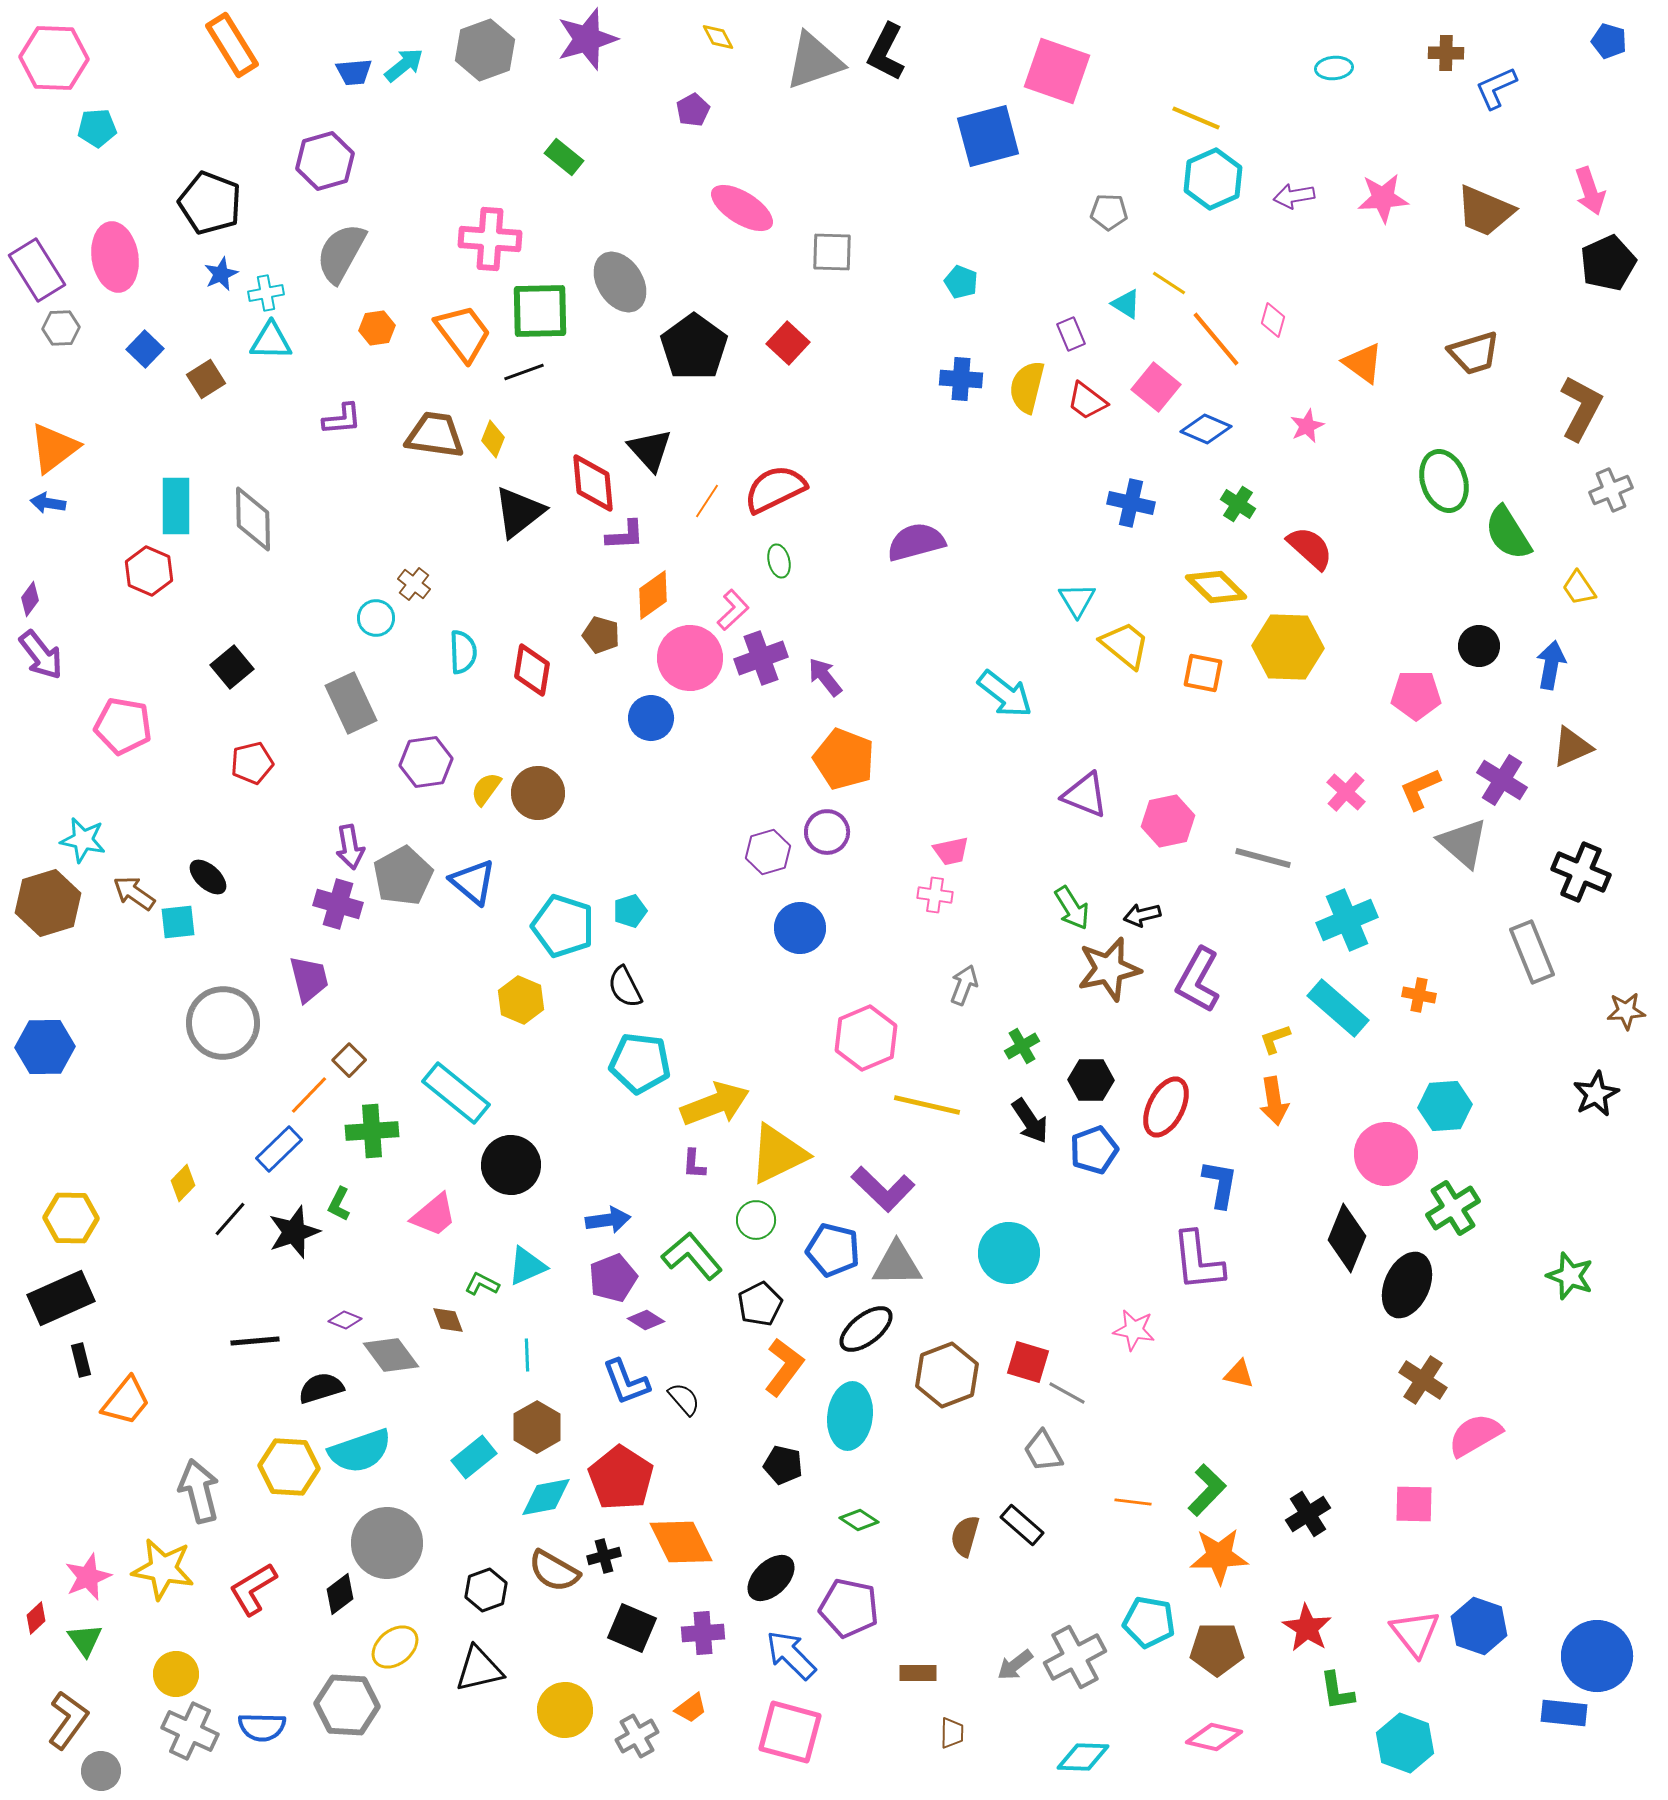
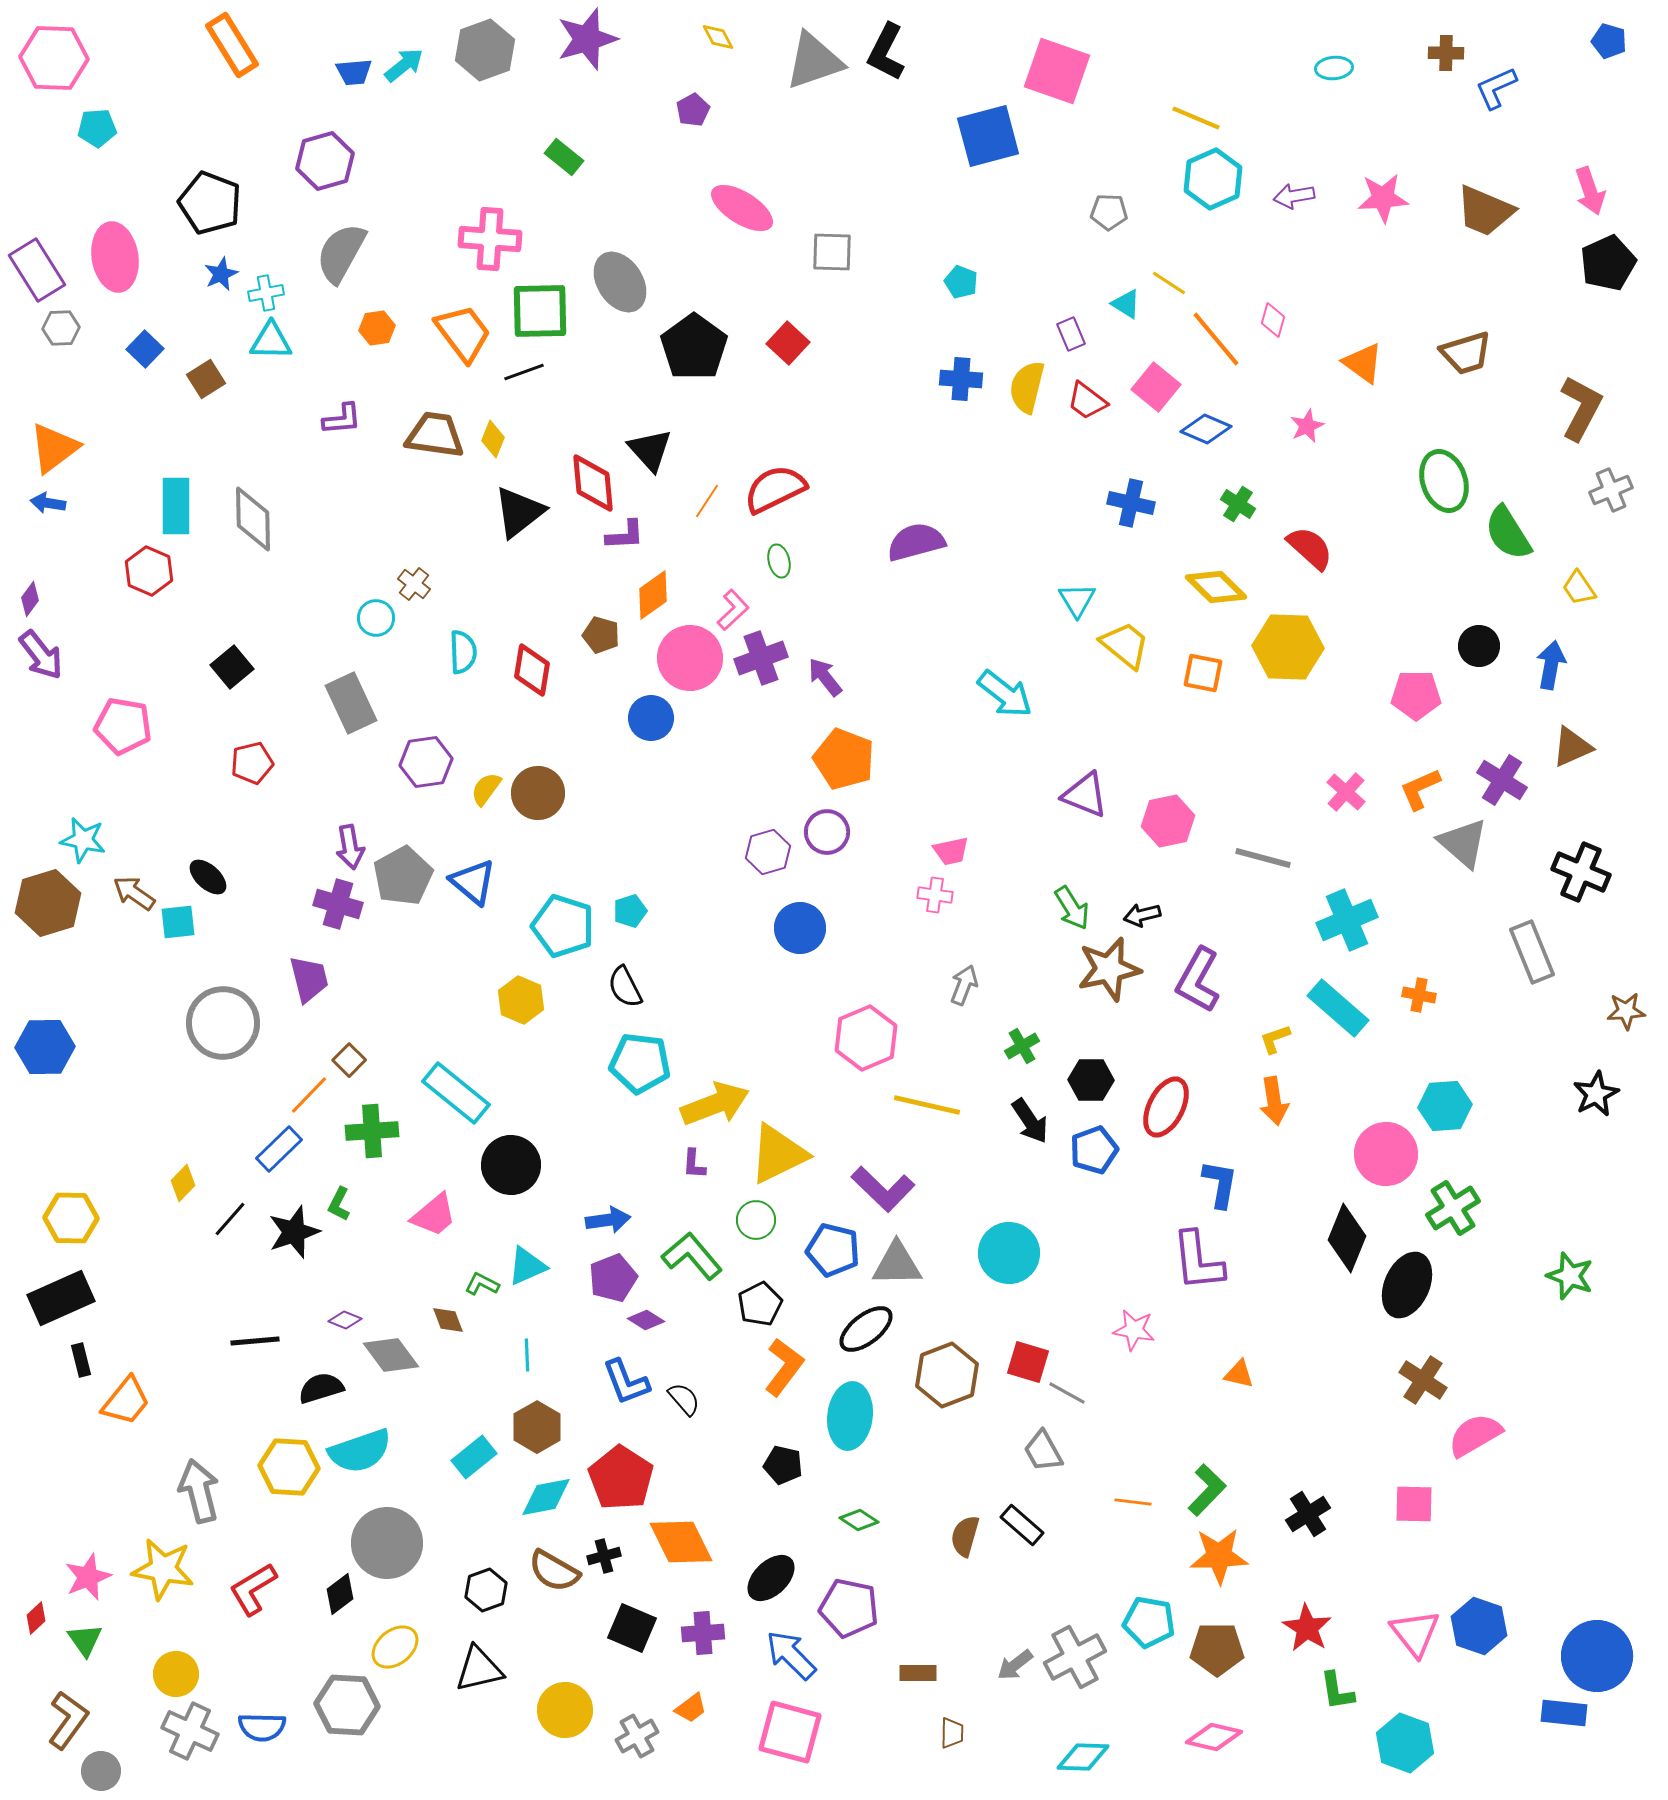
brown trapezoid at (1474, 353): moved 8 px left
